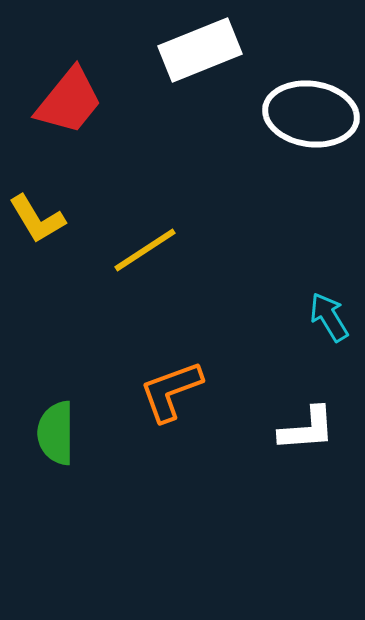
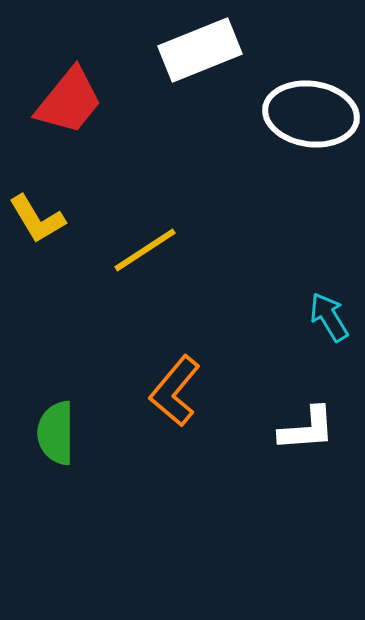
orange L-shape: moved 4 px right; rotated 30 degrees counterclockwise
